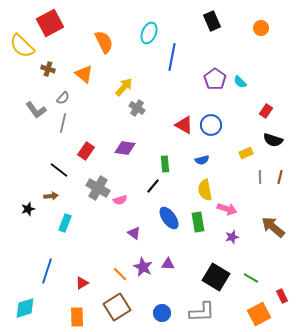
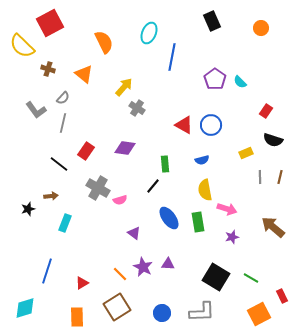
black line at (59, 170): moved 6 px up
